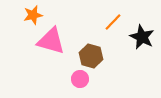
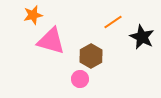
orange line: rotated 12 degrees clockwise
brown hexagon: rotated 15 degrees clockwise
